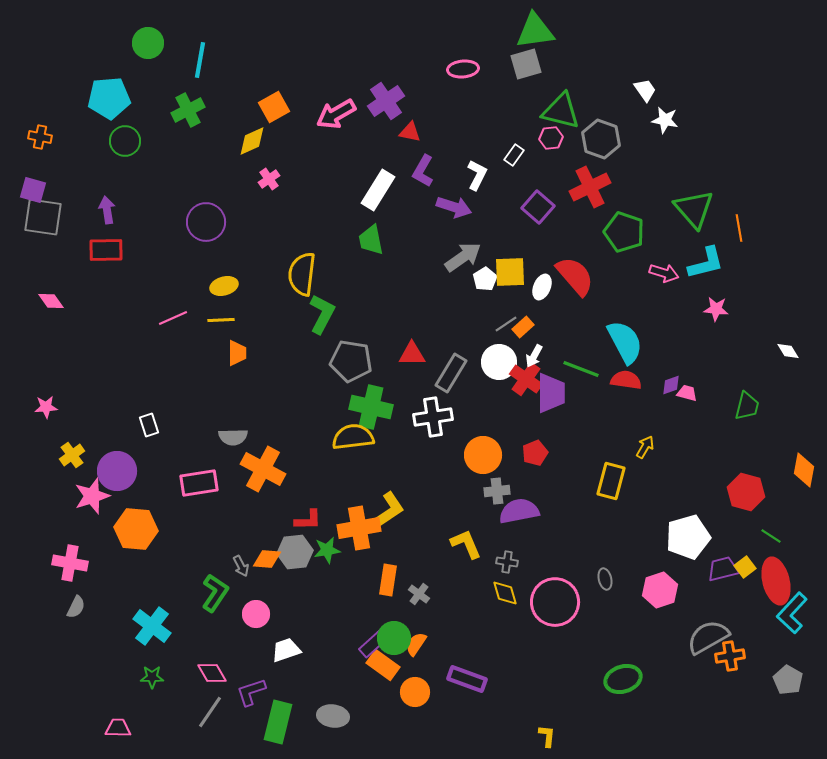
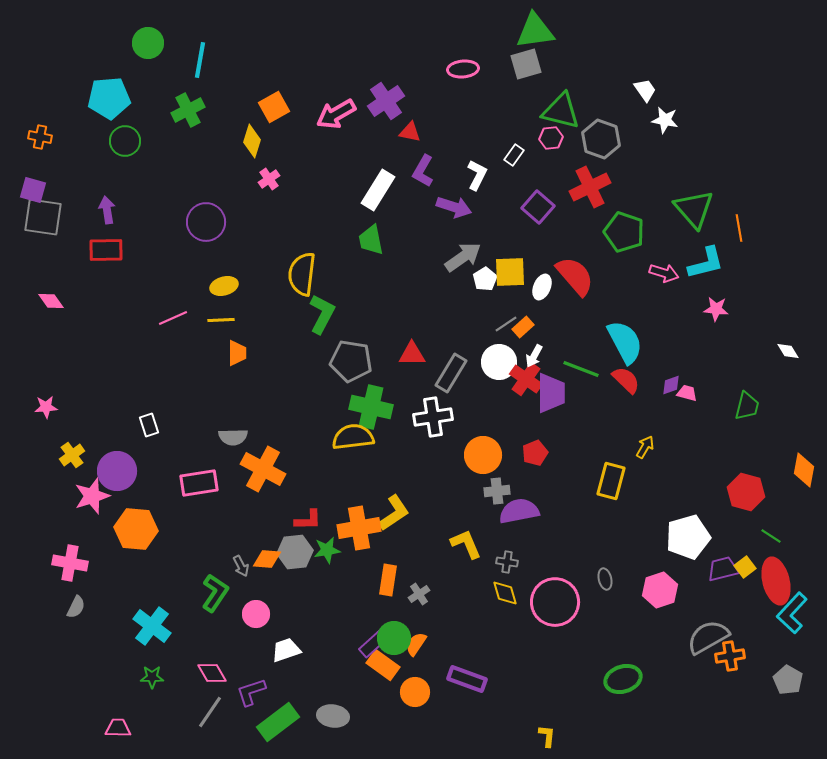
yellow diamond at (252, 141): rotated 48 degrees counterclockwise
red semicircle at (626, 380): rotated 36 degrees clockwise
yellow L-shape at (389, 510): moved 5 px right, 3 px down
gray cross at (419, 594): rotated 20 degrees clockwise
green rectangle at (278, 722): rotated 39 degrees clockwise
